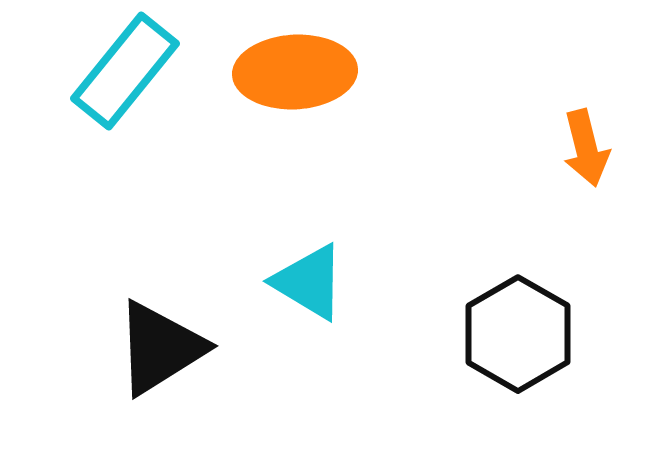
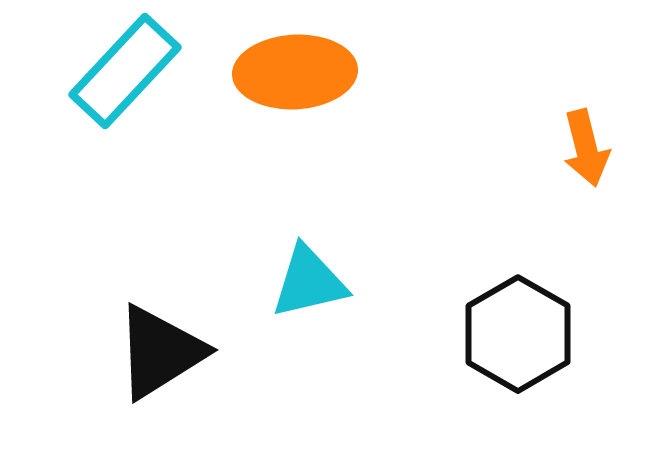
cyan rectangle: rotated 4 degrees clockwise
cyan triangle: rotated 44 degrees counterclockwise
black triangle: moved 4 px down
